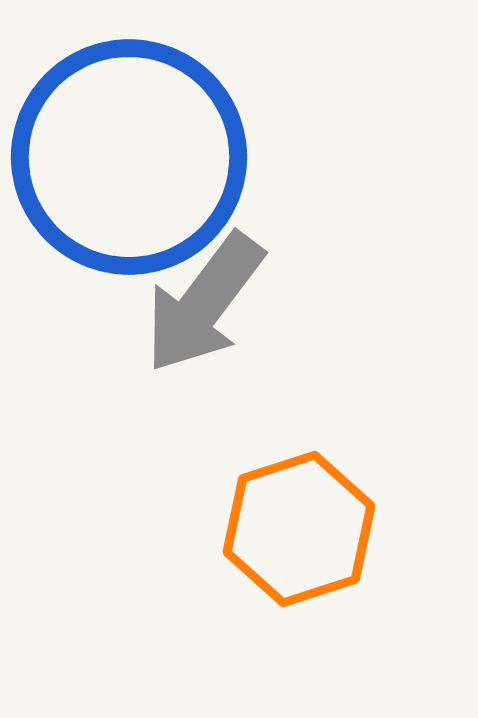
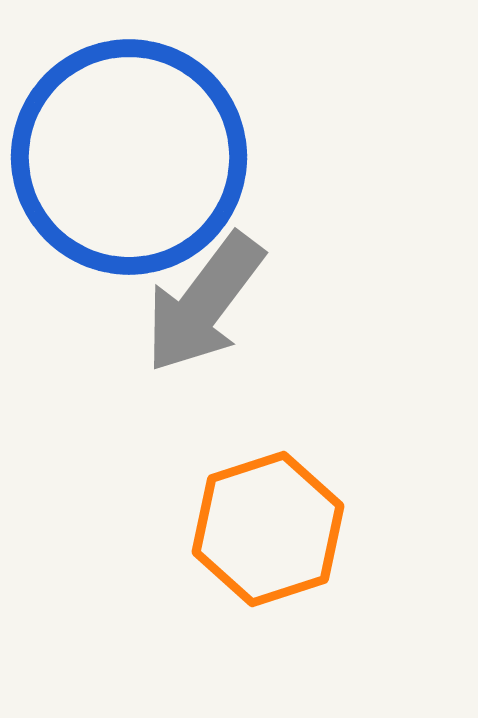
orange hexagon: moved 31 px left
